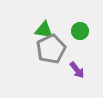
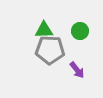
green triangle: rotated 12 degrees counterclockwise
gray pentagon: moved 1 px left, 1 px down; rotated 28 degrees clockwise
